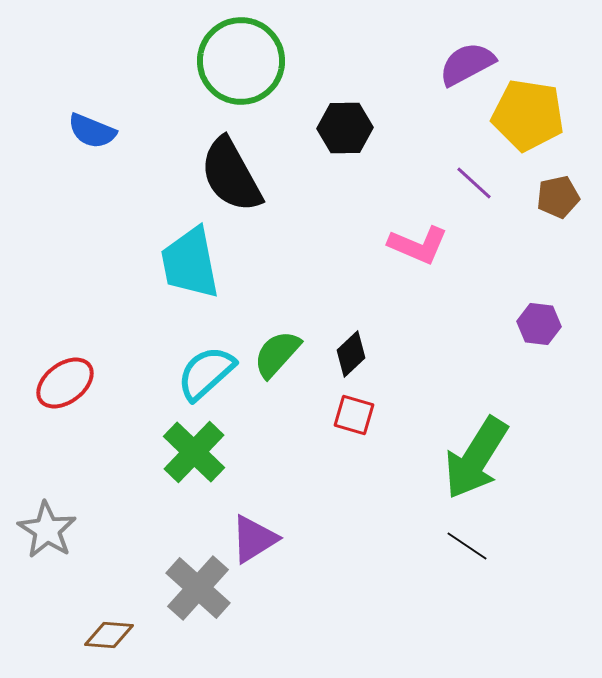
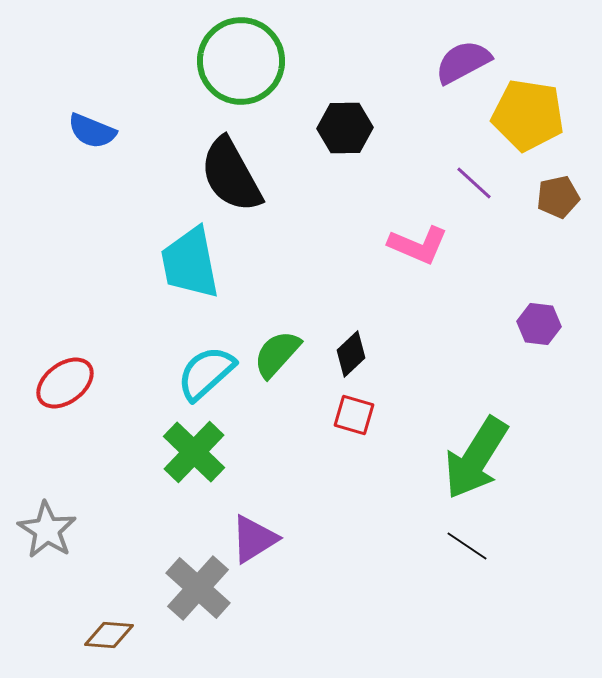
purple semicircle: moved 4 px left, 2 px up
